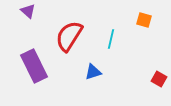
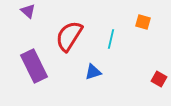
orange square: moved 1 px left, 2 px down
